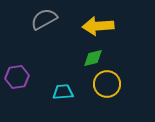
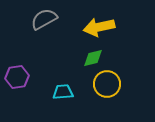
yellow arrow: moved 1 px right, 1 px down; rotated 8 degrees counterclockwise
